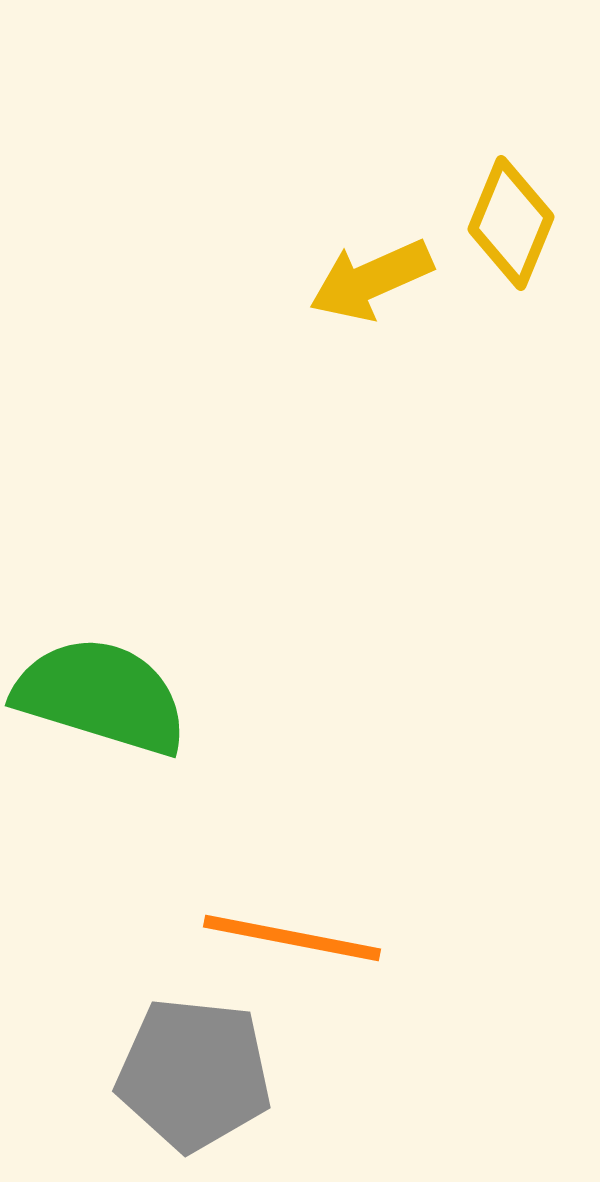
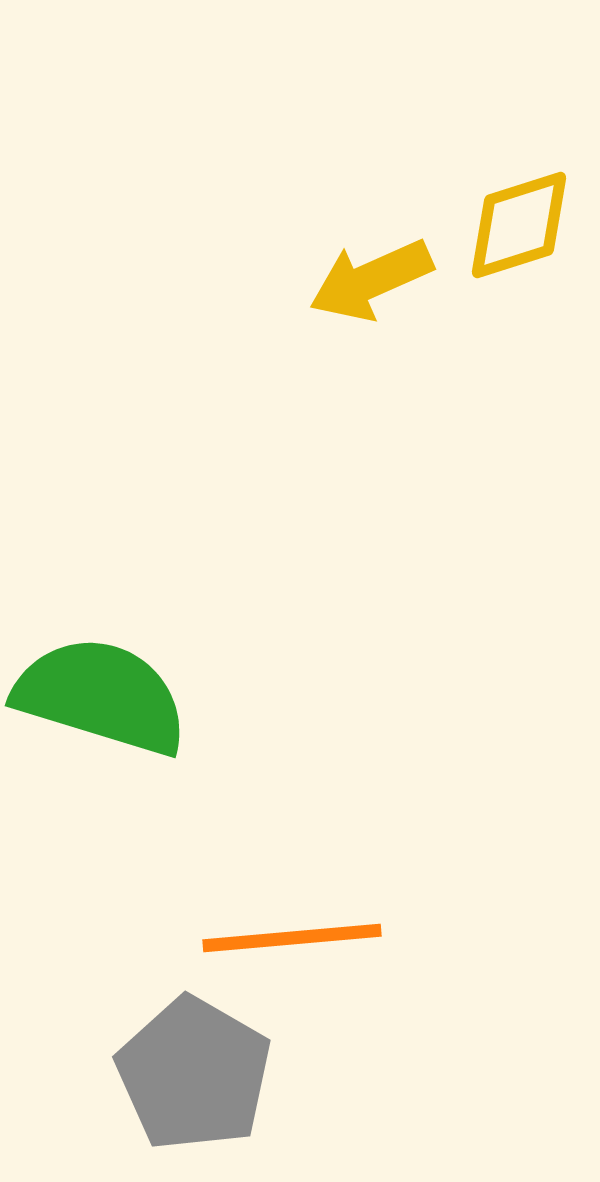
yellow diamond: moved 8 px right, 2 px down; rotated 50 degrees clockwise
orange line: rotated 16 degrees counterclockwise
gray pentagon: rotated 24 degrees clockwise
